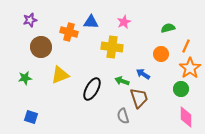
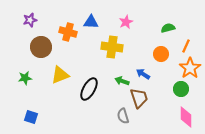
pink star: moved 2 px right
orange cross: moved 1 px left
black ellipse: moved 3 px left
